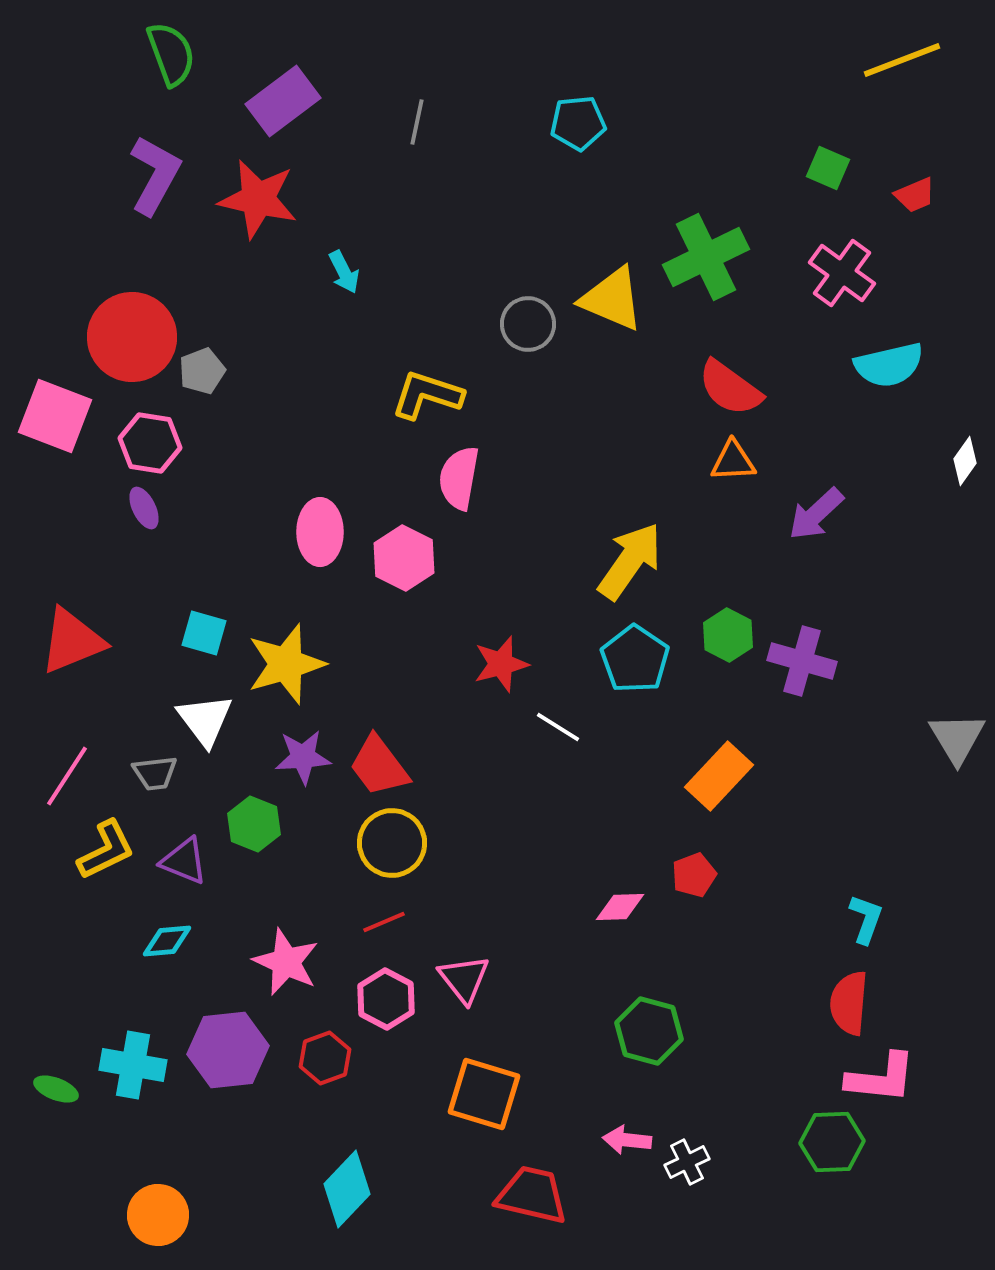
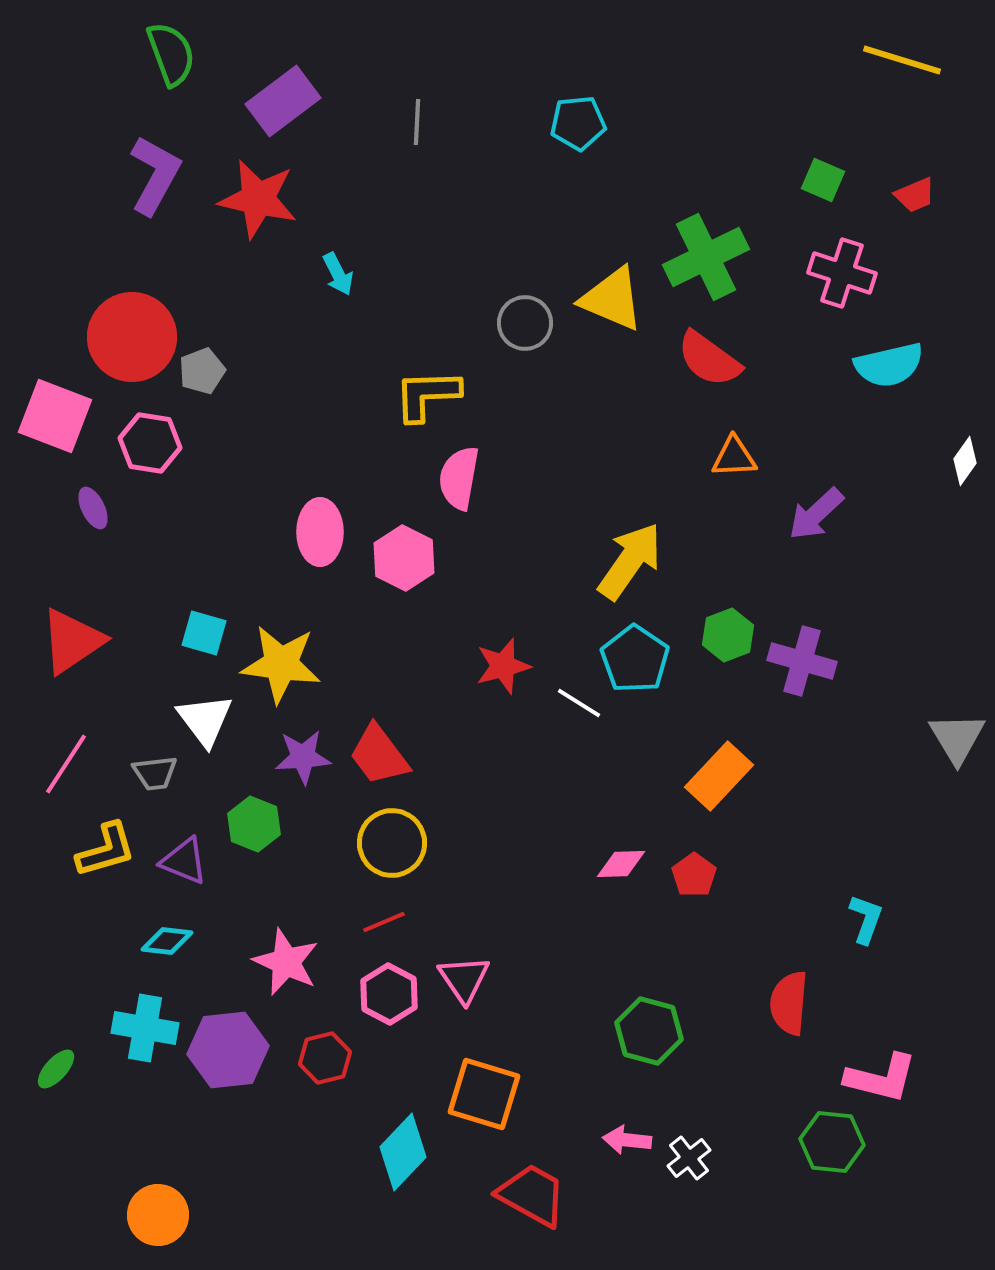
yellow line at (902, 60): rotated 38 degrees clockwise
gray line at (417, 122): rotated 9 degrees counterclockwise
green square at (828, 168): moved 5 px left, 12 px down
cyan arrow at (344, 272): moved 6 px left, 2 px down
pink cross at (842, 273): rotated 18 degrees counterclockwise
gray circle at (528, 324): moved 3 px left, 1 px up
red semicircle at (730, 388): moved 21 px left, 29 px up
yellow L-shape at (427, 395): rotated 20 degrees counterclockwise
orange triangle at (733, 461): moved 1 px right, 4 px up
purple ellipse at (144, 508): moved 51 px left
green hexagon at (728, 635): rotated 12 degrees clockwise
red triangle at (72, 641): rotated 12 degrees counterclockwise
yellow star at (286, 664): moved 5 px left; rotated 24 degrees clockwise
red star at (501, 664): moved 2 px right, 2 px down
white line at (558, 727): moved 21 px right, 24 px up
red trapezoid at (379, 766): moved 11 px up
pink line at (67, 776): moved 1 px left, 12 px up
yellow L-shape at (106, 850): rotated 10 degrees clockwise
red pentagon at (694, 875): rotated 15 degrees counterclockwise
pink diamond at (620, 907): moved 1 px right, 43 px up
cyan diamond at (167, 941): rotated 12 degrees clockwise
pink triangle at (464, 979): rotated 4 degrees clockwise
pink hexagon at (386, 999): moved 3 px right, 5 px up
red semicircle at (849, 1003): moved 60 px left
red hexagon at (325, 1058): rotated 6 degrees clockwise
cyan cross at (133, 1065): moved 12 px right, 37 px up
pink L-shape at (881, 1078): rotated 8 degrees clockwise
green ellipse at (56, 1089): moved 20 px up; rotated 69 degrees counterclockwise
green hexagon at (832, 1142): rotated 8 degrees clockwise
white cross at (687, 1162): moved 2 px right, 4 px up; rotated 12 degrees counterclockwise
cyan diamond at (347, 1189): moved 56 px right, 37 px up
red trapezoid at (532, 1195): rotated 16 degrees clockwise
